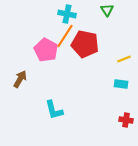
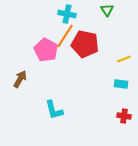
red cross: moved 2 px left, 4 px up
